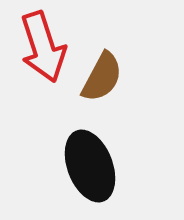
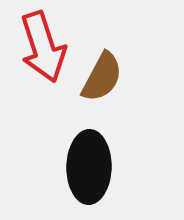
black ellipse: moved 1 px left, 1 px down; rotated 22 degrees clockwise
